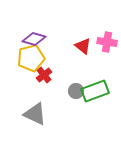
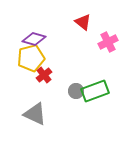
pink cross: moved 1 px right; rotated 36 degrees counterclockwise
red triangle: moved 24 px up
